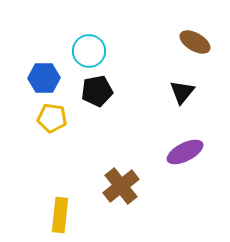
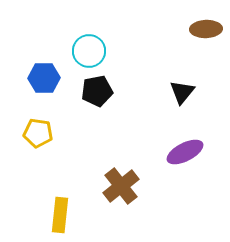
brown ellipse: moved 11 px right, 13 px up; rotated 32 degrees counterclockwise
yellow pentagon: moved 14 px left, 15 px down
